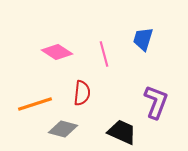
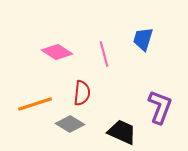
purple L-shape: moved 4 px right, 5 px down
gray diamond: moved 7 px right, 5 px up; rotated 16 degrees clockwise
